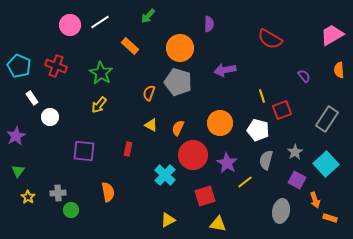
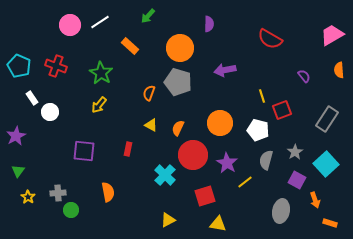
white circle at (50, 117): moved 5 px up
orange rectangle at (330, 218): moved 5 px down
